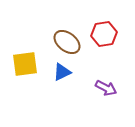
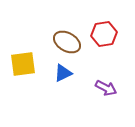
brown ellipse: rotated 8 degrees counterclockwise
yellow square: moved 2 px left
blue triangle: moved 1 px right, 1 px down
